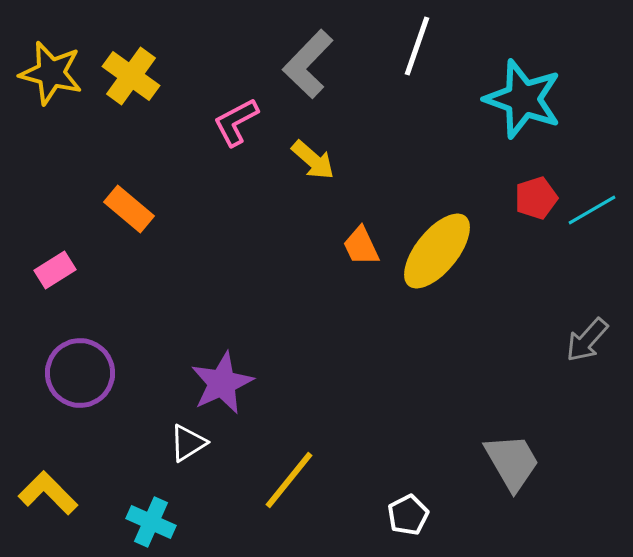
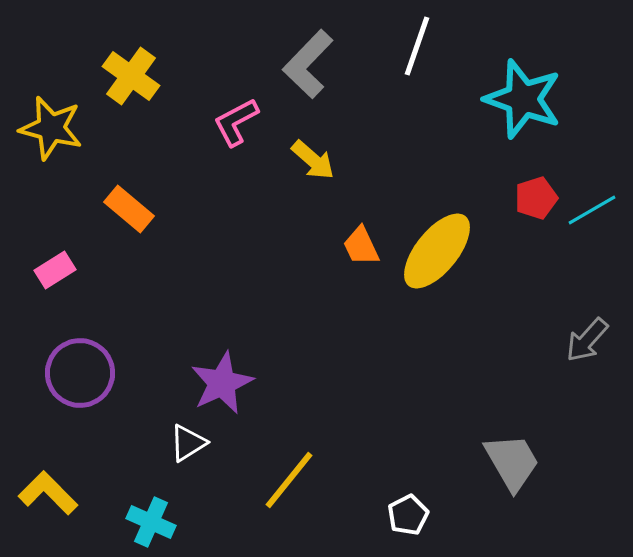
yellow star: moved 55 px down
